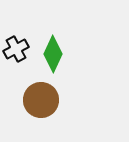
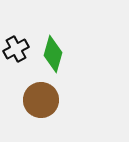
green diamond: rotated 9 degrees counterclockwise
